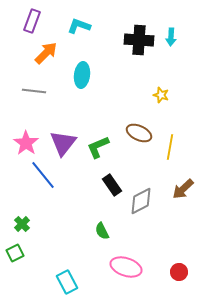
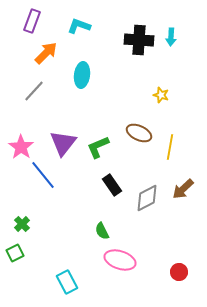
gray line: rotated 55 degrees counterclockwise
pink star: moved 5 px left, 4 px down
gray diamond: moved 6 px right, 3 px up
pink ellipse: moved 6 px left, 7 px up
